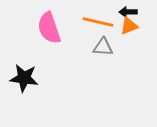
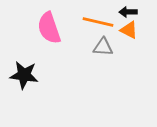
orange triangle: moved 4 px down; rotated 48 degrees clockwise
black star: moved 3 px up
